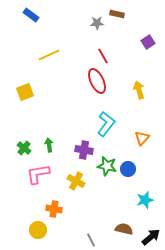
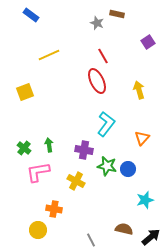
gray star: rotated 24 degrees clockwise
pink L-shape: moved 2 px up
